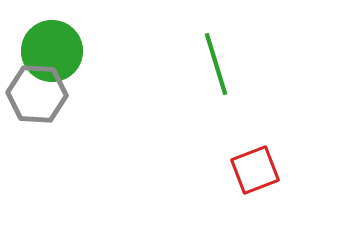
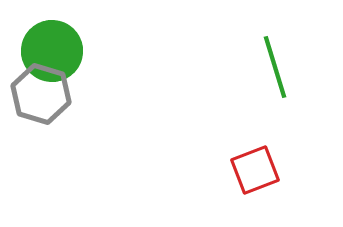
green line: moved 59 px right, 3 px down
gray hexagon: moved 4 px right; rotated 14 degrees clockwise
